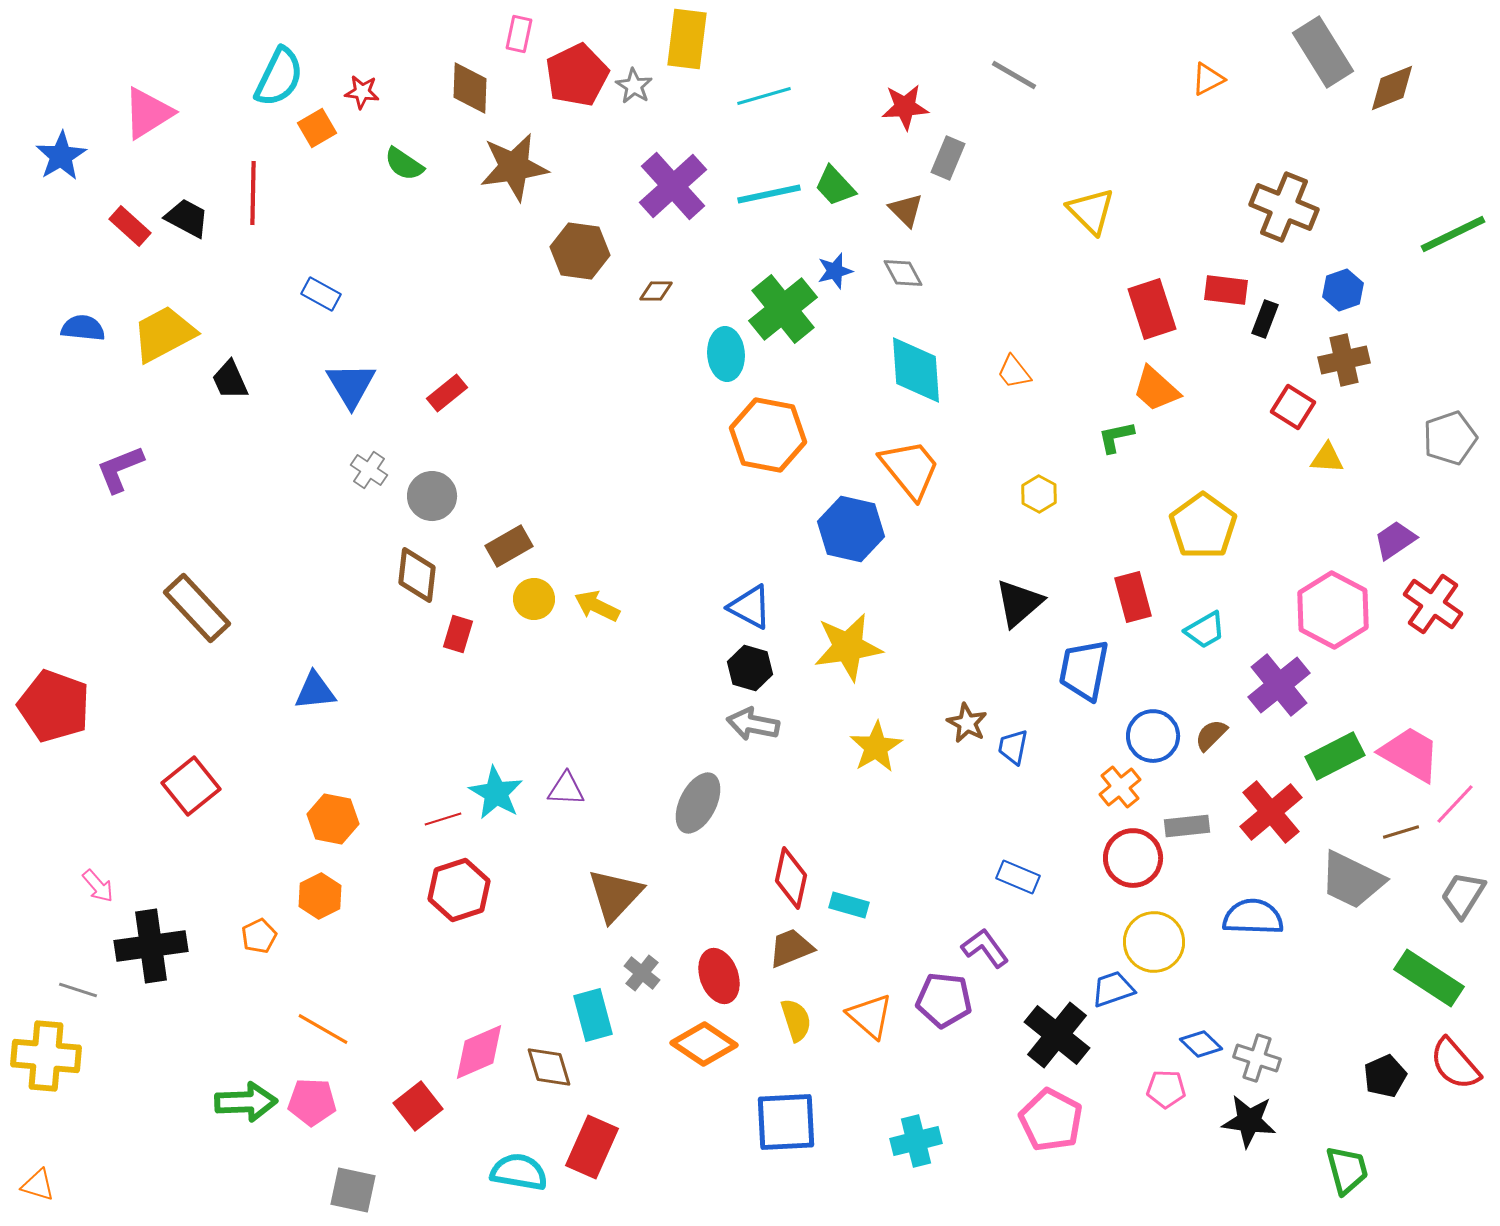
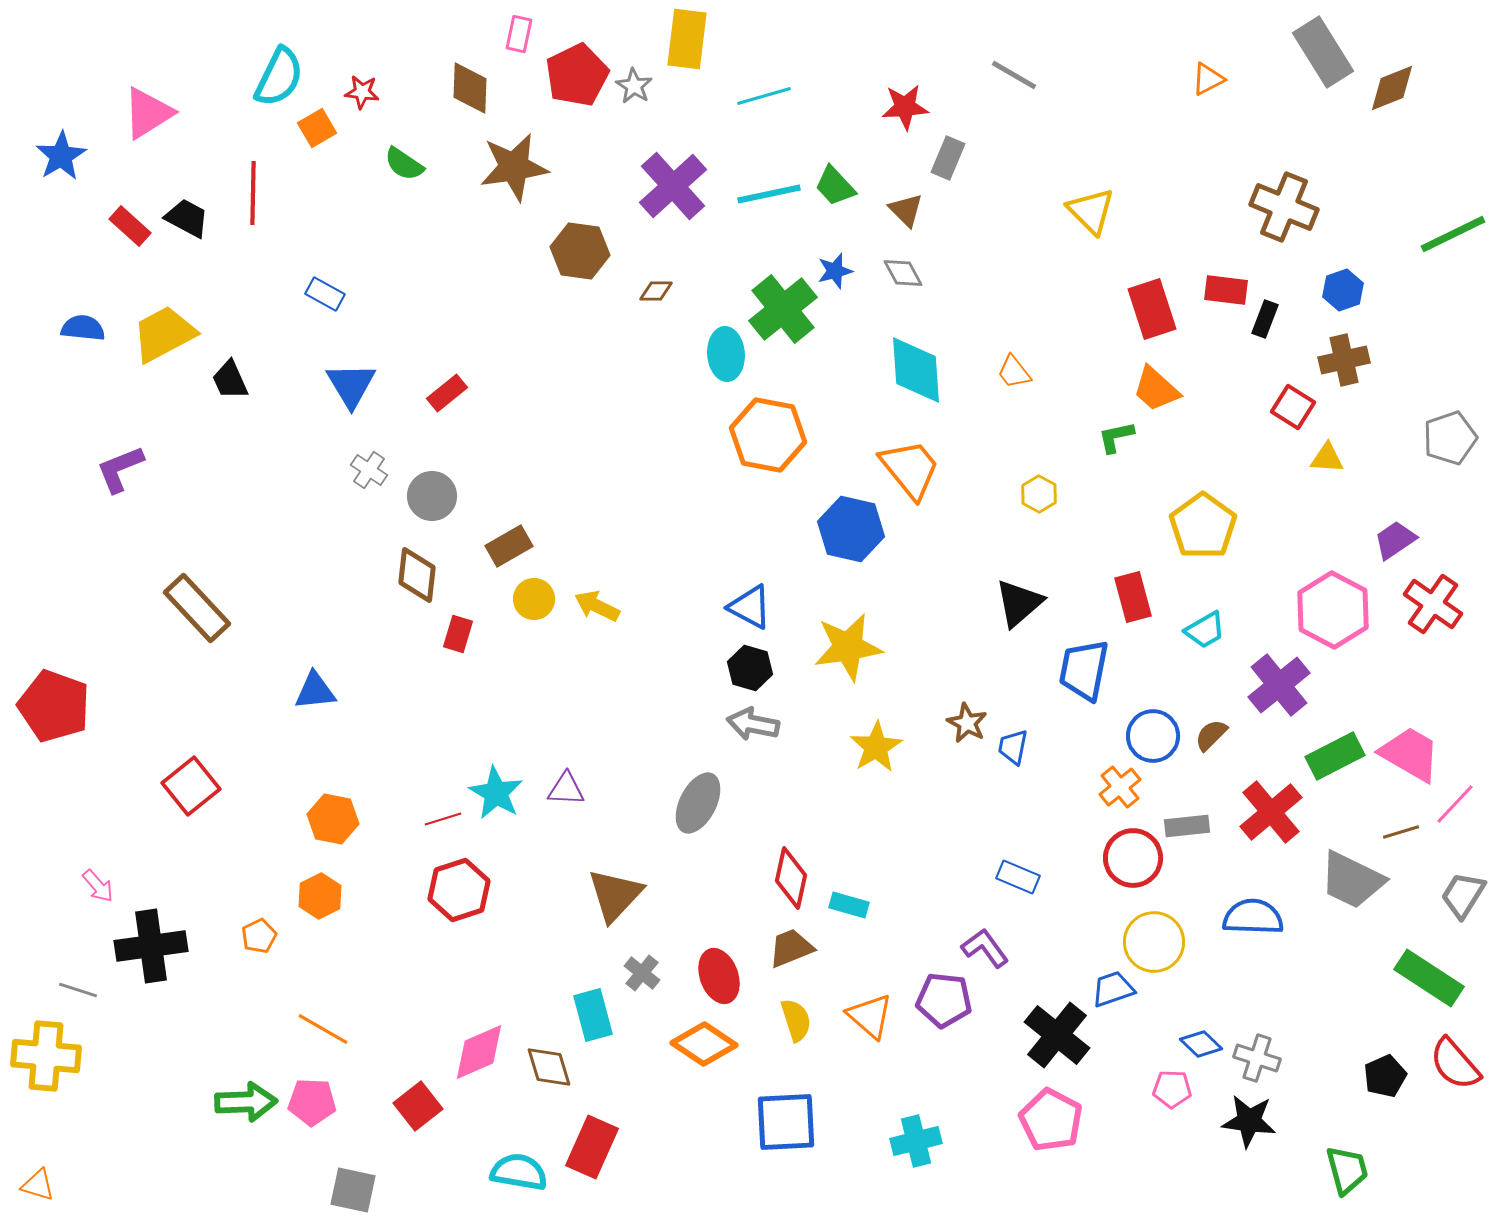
blue rectangle at (321, 294): moved 4 px right
pink pentagon at (1166, 1089): moved 6 px right
